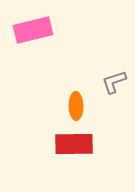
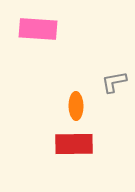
pink rectangle: moved 5 px right, 1 px up; rotated 18 degrees clockwise
gray L-shape: rotated 8 degrees clockwise
